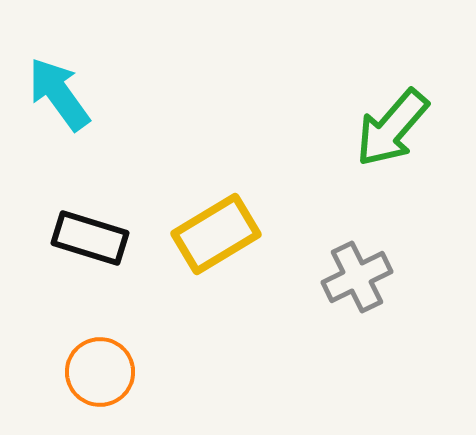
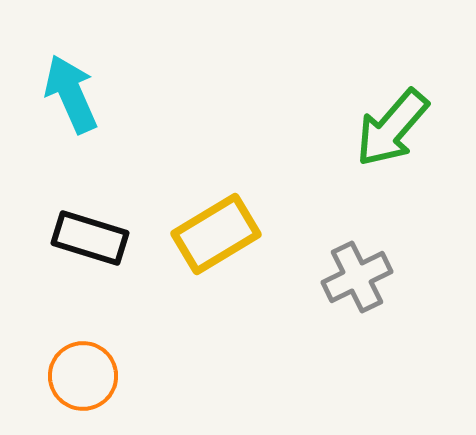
cyan arrow: moved 12 px right; rotated 12 degrees clockwise
orange circle: moved 17 px left, 4 px down
